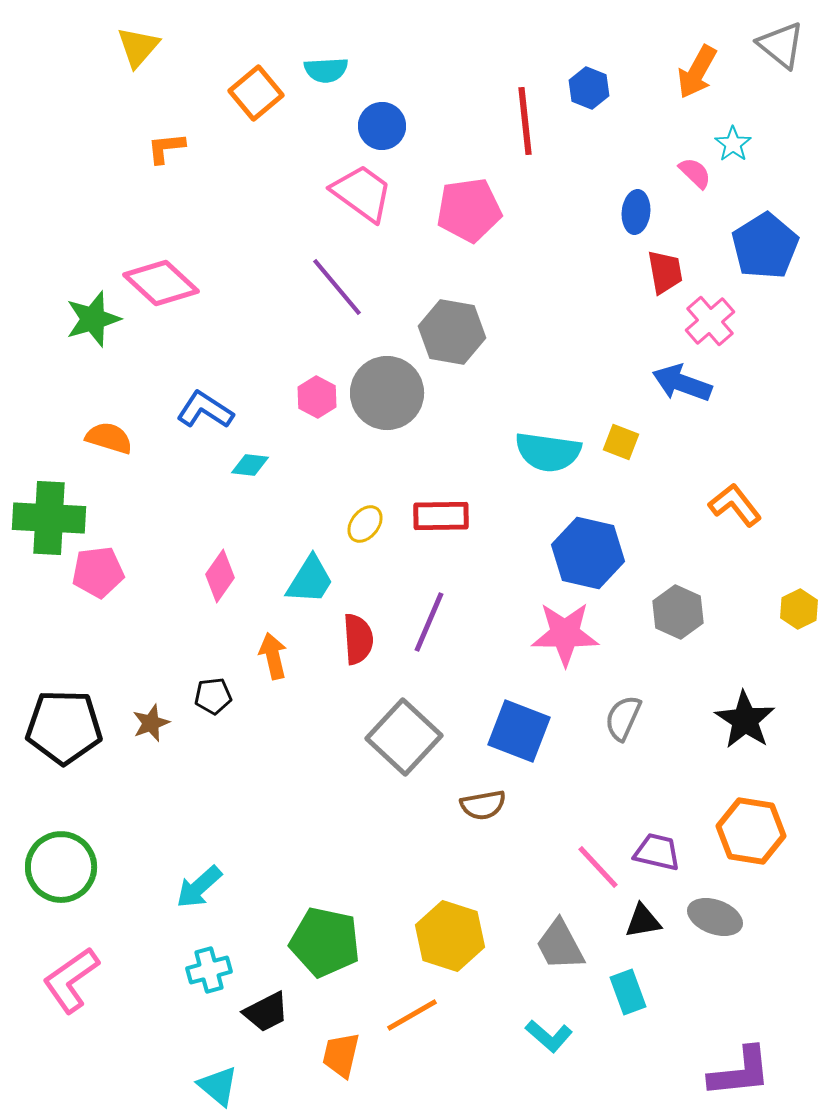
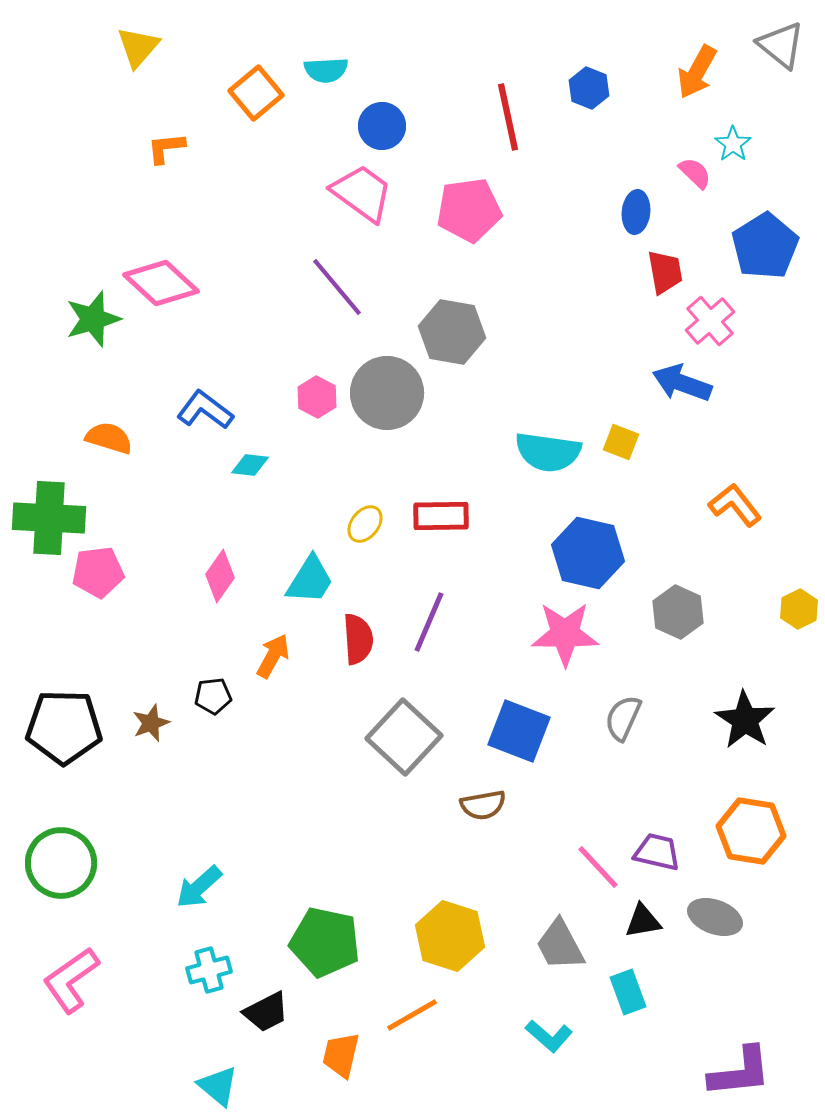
red line at (525, 121): moved 17 px left, 4 px up; rotated 6 degrees counterclockwise
blue L-shape at (205, 410): rotated 4 degrees clockwise
orange arrow at (273, 656): rotated 42 degrees clockwise
green circle at (61, 867): moved 4 px up
